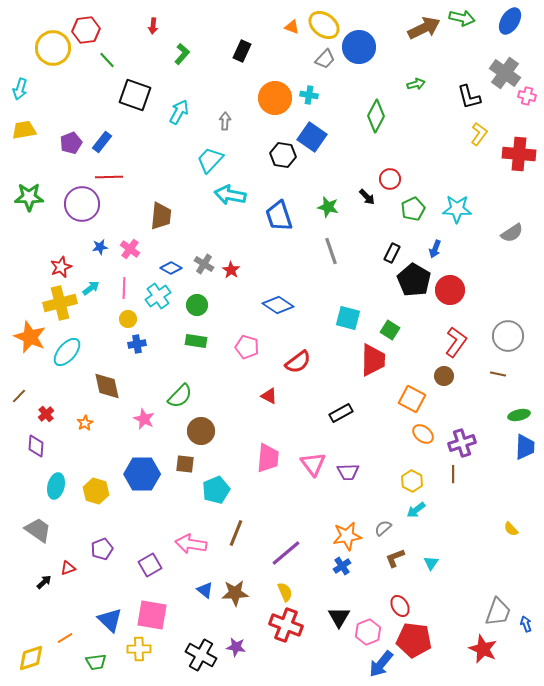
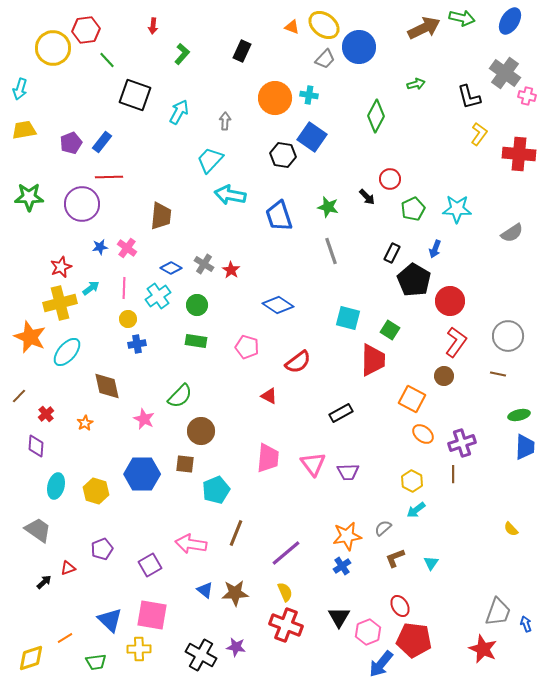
pink cross at (130, 249): moved 3 px left, 1 px up
red circle at (450, 290): moved 11 px down
